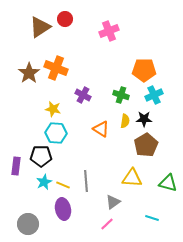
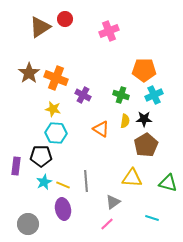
orange cross: moved 10 px down
